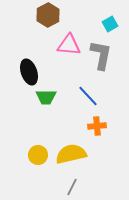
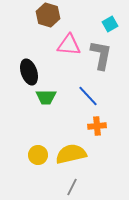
brown hexagon: rotated 15 degrees counterclockwise
